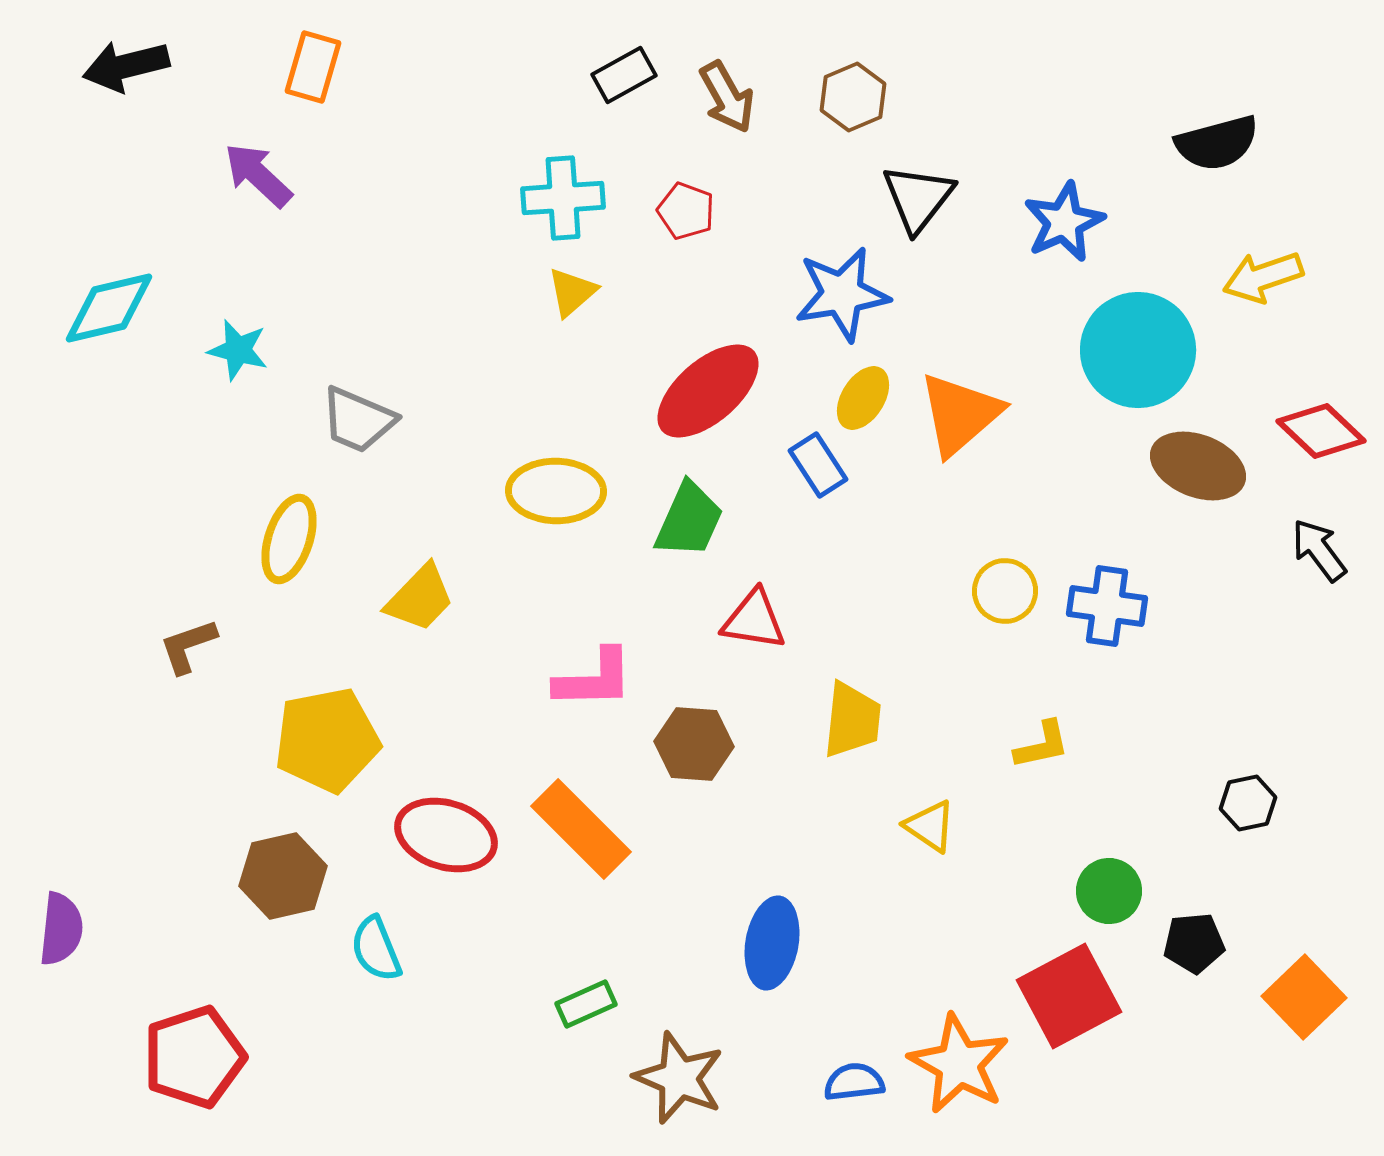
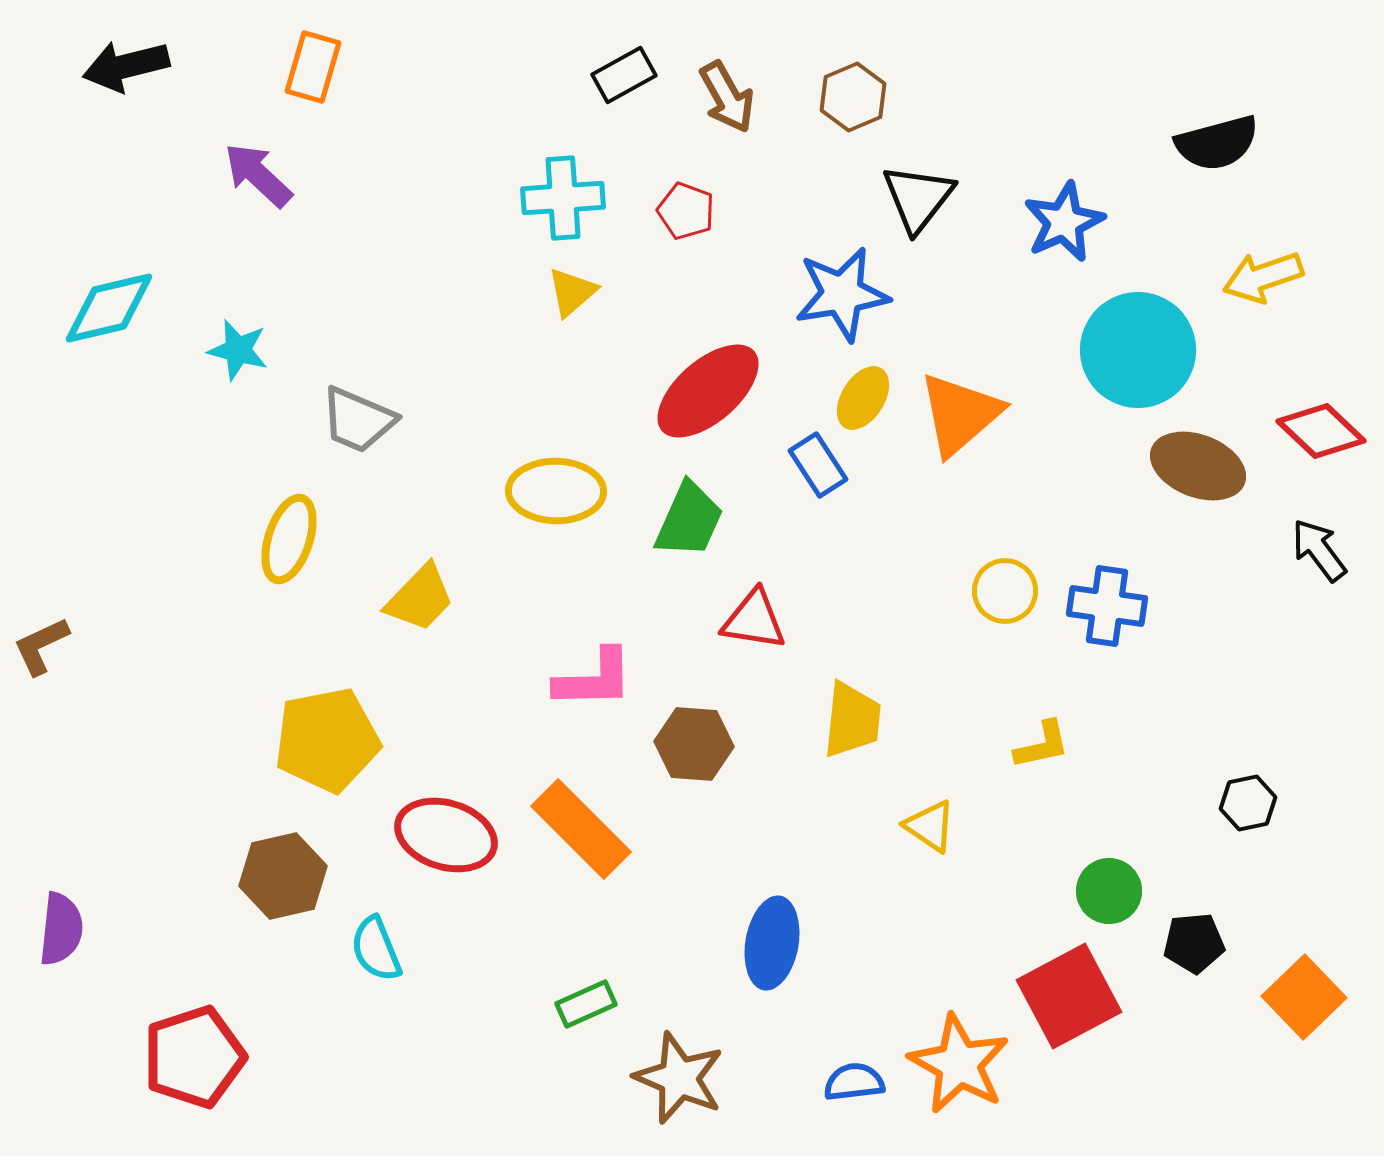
brown L-shape at (188, 646): moved 147 px left; rotated 6 degrees counterclockwise
